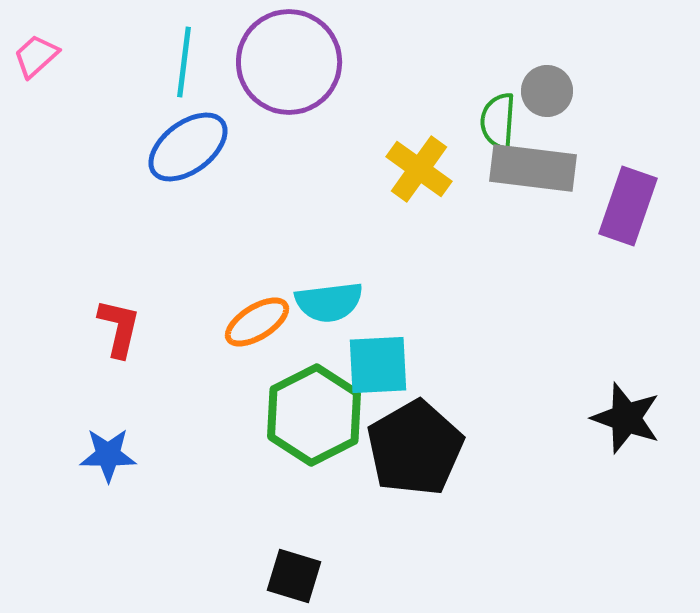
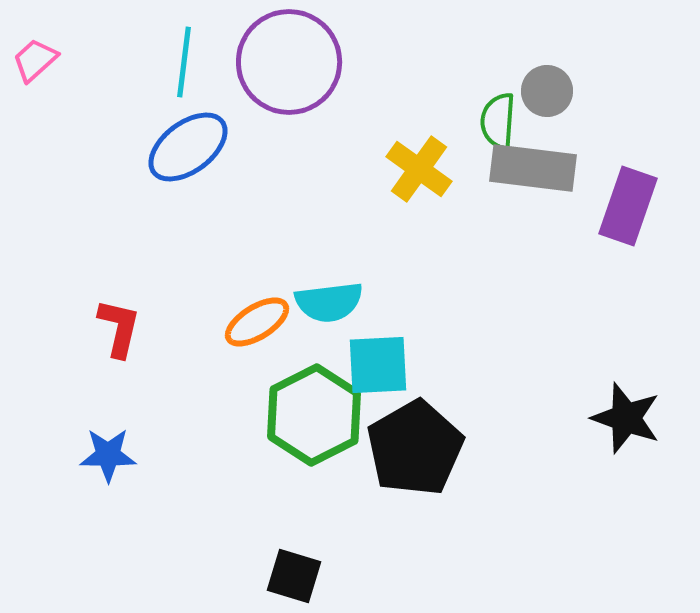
pink trapezoid: moved 1 px left, 4 px down
